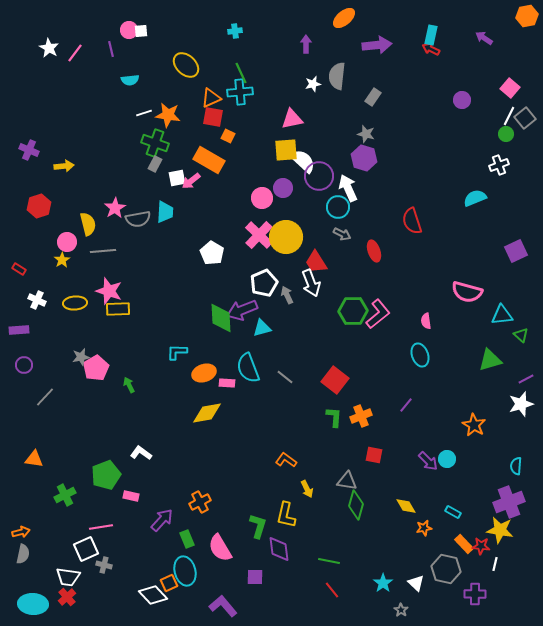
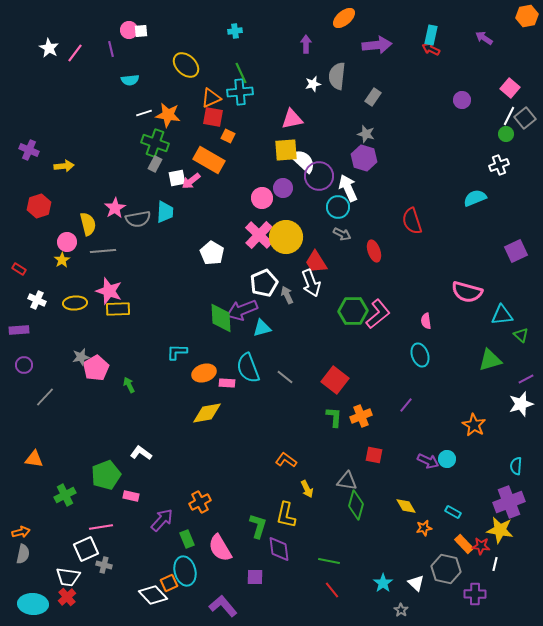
purple arrow at (428, 461): rotated 20 degrees counterclockwise
